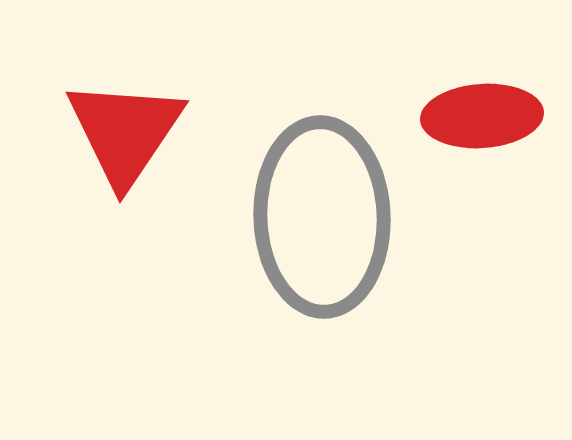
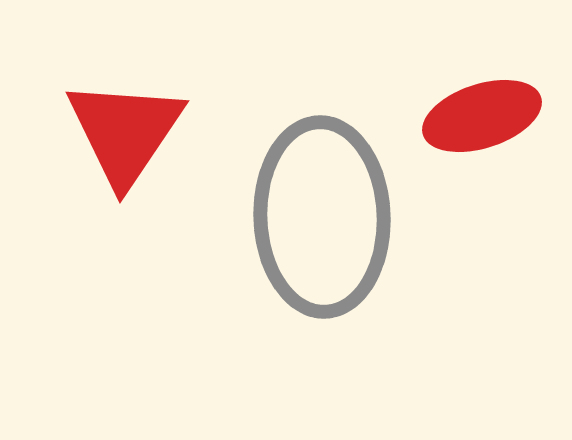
red ellipse: rotated 14 degrees counterclockwise
